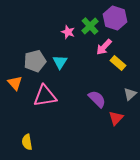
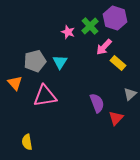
purple semicircle: moved 4 px down; rotated 24 degrees clockwise
